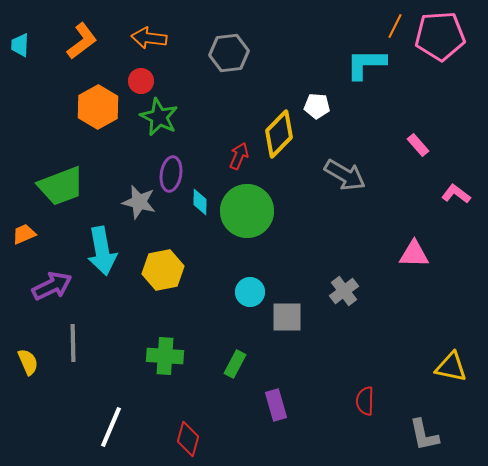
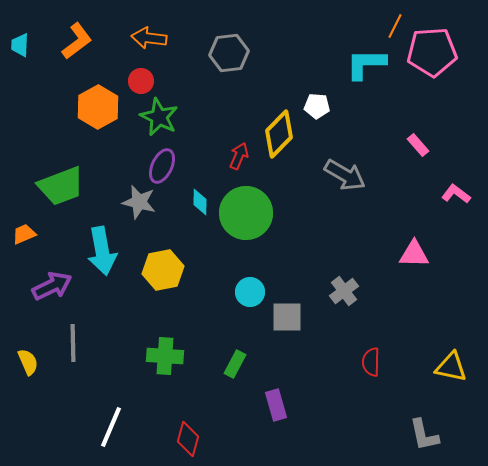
pink pentagon: moved 8 px left, 16 px down
orange L-shape: moved 5 px left
purple ellipse: moved 9 px left, 8 px up; rotated 16 degrees clockwise
green circle: moved 1 px left, 2 px down
red semicircle: moved 6 px right, 39 px up
